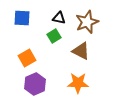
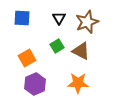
black triangle: rotated 48 degrees clockwise
green square: moved 3 px right, 10 px down
